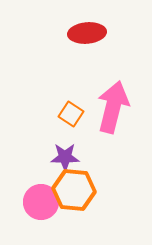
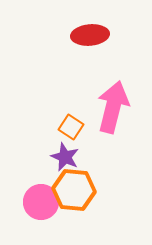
red ellipse: moved 3 px right, 2 px down
orange square: moved 13 px down
purple star: rotated 24 degrees clockwise
